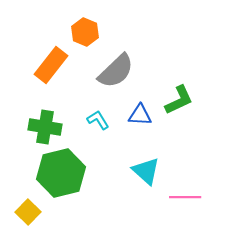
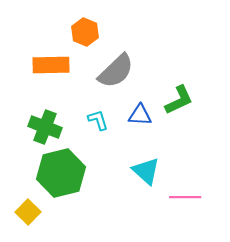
orange rectangle: rotated 51 degrees clockwise
cyan L-shape: rotated 15 degrees clockwise
green cross: rotated 12 degrees clockwise
